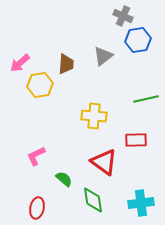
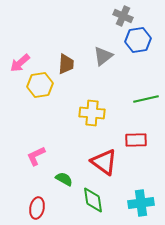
yellow cross: moved 2 px left, 3 px up
green semicircle: rotated 12 degrees counterclockwise
